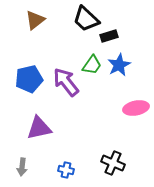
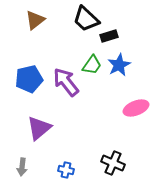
pink ellipse: rotated 10 degrees counterclockwise
purple triangle: rotated 28 degrees counterclockwise
